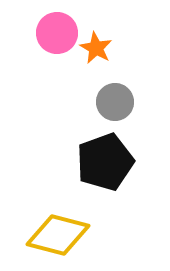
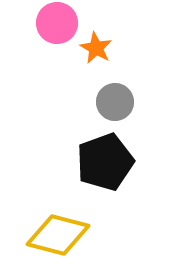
pink circle: moved 10 px up
